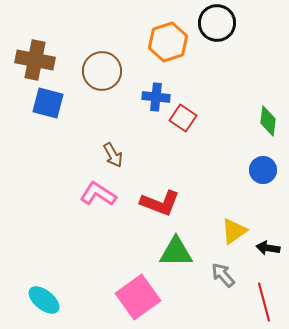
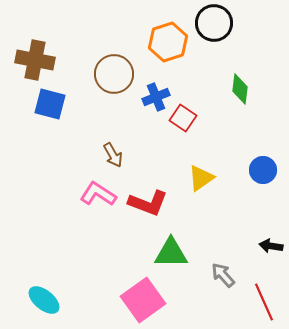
black circle: moved 3 px left
brown circle: moved 12 px right, 3 px down
blue cross: rotated 28 degrees counterclockwise
blue square: moved 2 px right, 1 px down
green diamond: moved 28 px left, 32 px up
red L-shape: moved 12 px left
yellow triangle: moved 33 px left, 53 px up
black arrow: moved 3 px right, 2 px up
green triangle: moved 5 px left, 1 px down
pink square: moved 5 px right, 3 px down
red line: rotated 9 degrees counterclockwise
